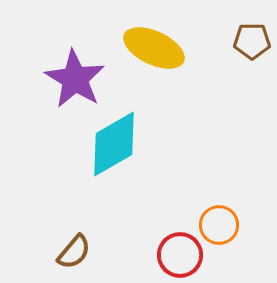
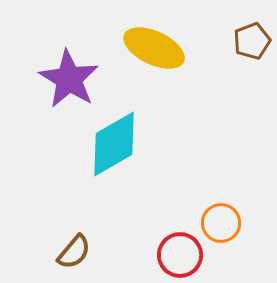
brown pentagon: rotated 21 degrees counterclockwise
purple star: moved 6 px left
orange circle: moved 2 px right, 2 px up
